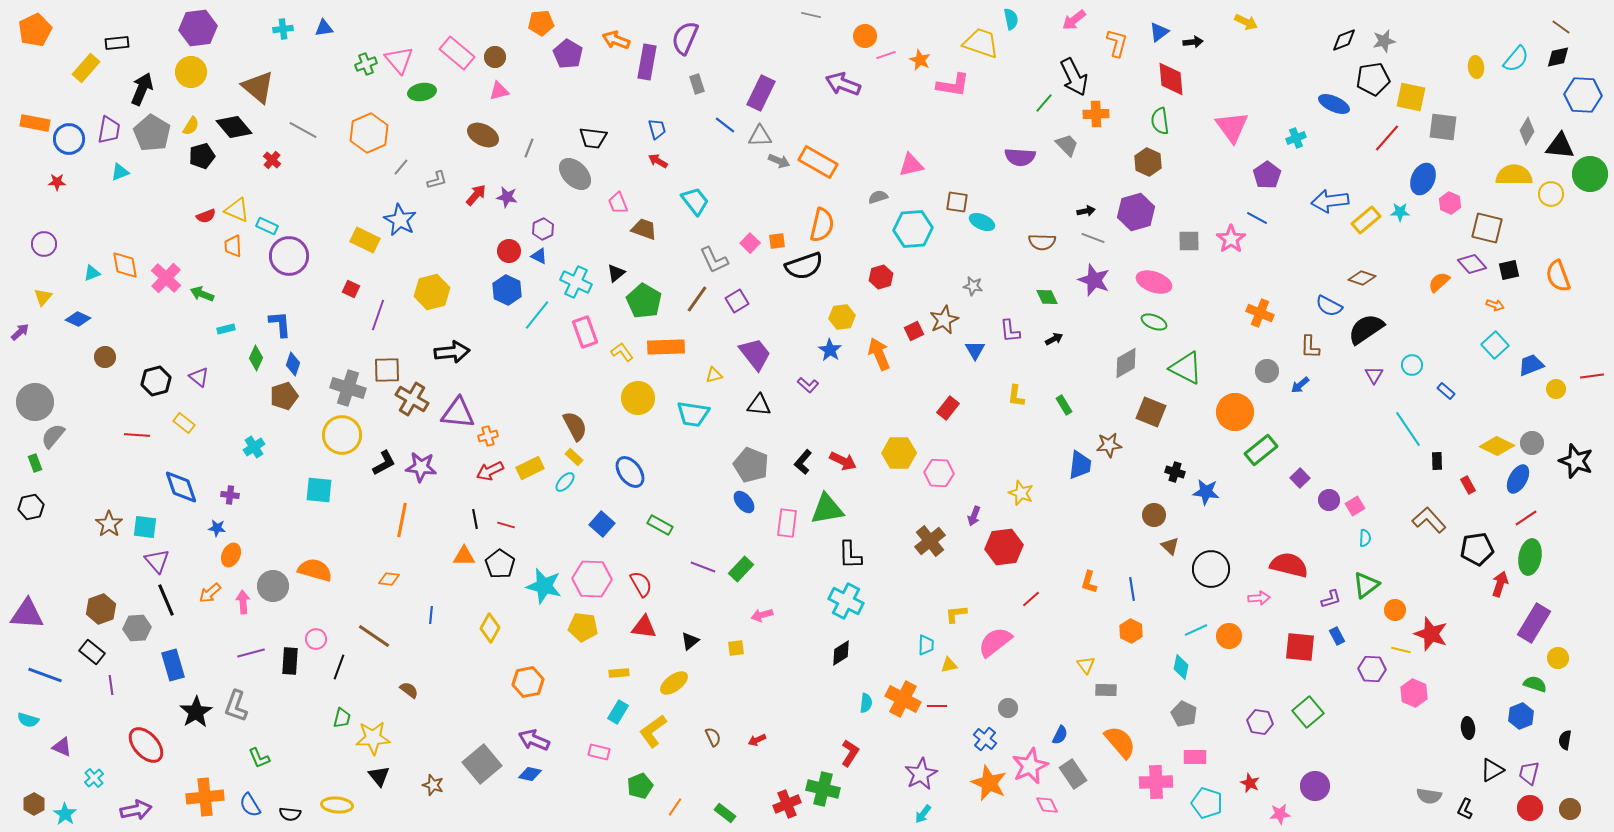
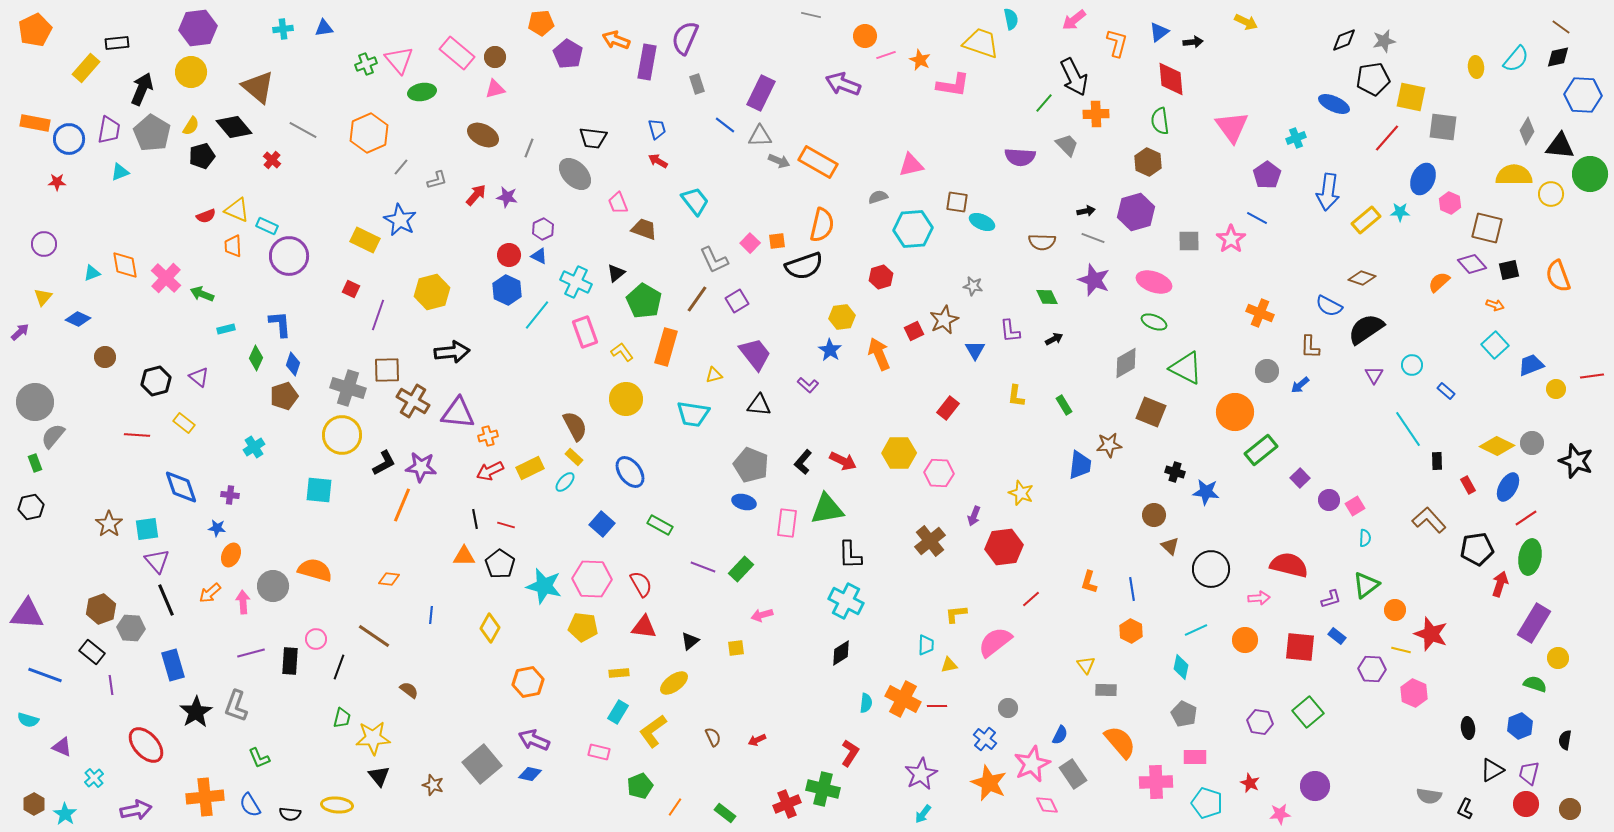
pink triangle at (499, 91): moved 4 px left, 2 px up
blue arrow at (1330, 201): moved 2 px left, 9 px up; rotated 75 degrees counterclockwise
red circle at (509, 251): moved 4 px down
orange rectangle at (666, 347): rotated 72 degrees counterclockwise
yellow circle at (638, 398): moved 12 px left, 1 px down
brown cross at (412, 399): moved 1 px right, 2 px down
blue ellipse at (1518, 479): moved 10 px left, 8 px down
blue ellipse at (744, 502): rotated 35 degrees counterclockwise
orange line at (402, 520): moved 15 px up; rotated 12 degrees clockwise
cyan square at (145, 527): moved 2 px right, 2 px down; rotated 15 degrees counterclockwise
gray hexagon at (137, 628): moved 6 px left; rotated 8 degrees clockwise
orange circle at (1229, 636): moved 16 px right, 4 px down
blue rectangle at (1337, 636): rotated 24 degrees counterclockwise
blue hexagon at (1521, 716): moved 1 px left, 10 px down
pink star at (1030, 766): moved 2 px right, 2 px up
red circle at (1530, 808): moved 4 px left, 4 px up
